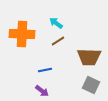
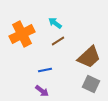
cyan arrow: moved 1 px left
orange cross: rotated 30 degrees counterclockwise
brown trapezoid: rotated 45 degrees counterclockwise
gray square: moved 1 px up
